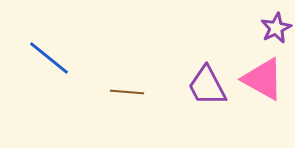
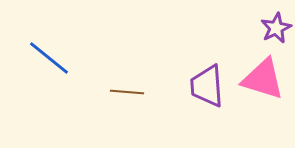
pink triangle: rotated 12 degrees counterclockwise
purple trapezoid: rotated 24 degrees clockwise
